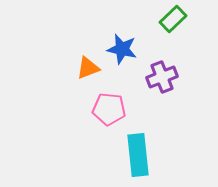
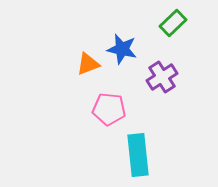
green rectangle: moved 4 px down
orange triangle: moved 4 px up
purple cross: rotated 12 degrees counterclockwise
